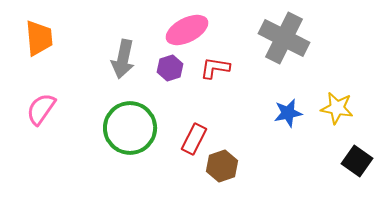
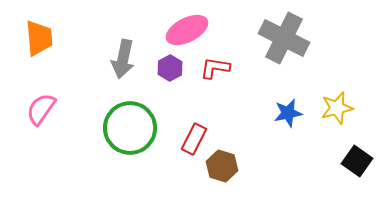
purple hexagon: rotated 10 degrees counterclockwise
yellow star: rotated 24 degrees counterclockwise
brown hexagon: rotated 24 degrees counterclockwise
